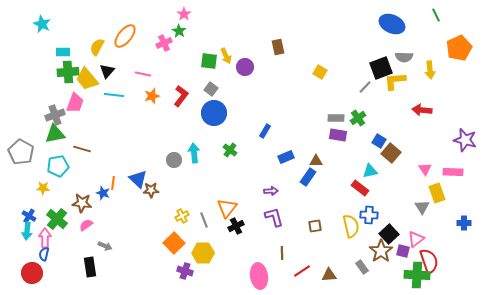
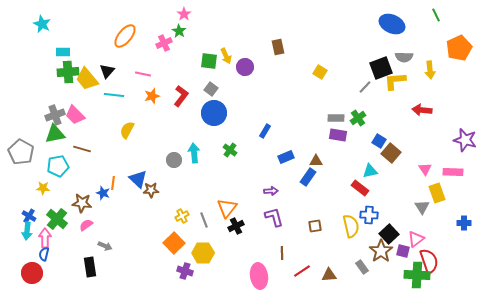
yellow semicircle at (97, 47): moved 30 px right, 83 px down
pink trapezoid at (75, 103): moved 12 px down; rotated 115 degrees clockwise
